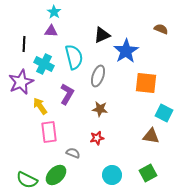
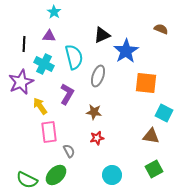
purple triangle: moved 2 px left, 5 px down
brown star: moved 6 px left, 3 px down
gray semicircle: moved 4 px left, 2 px up; rotated 40 degrees clockwise
green square: moved 6 px right, 4 px up
